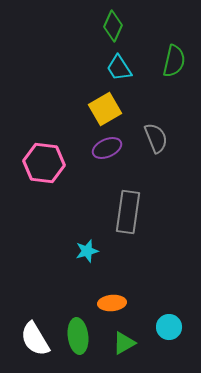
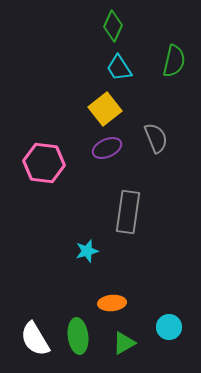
yellow square: rotated 8 degrees counterclockwise
